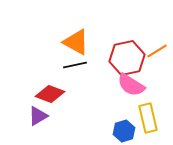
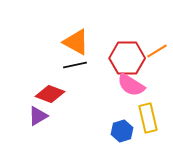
red hexagon: rotated 12 degrees clockwise
blue hexagon: moved 2 px left
